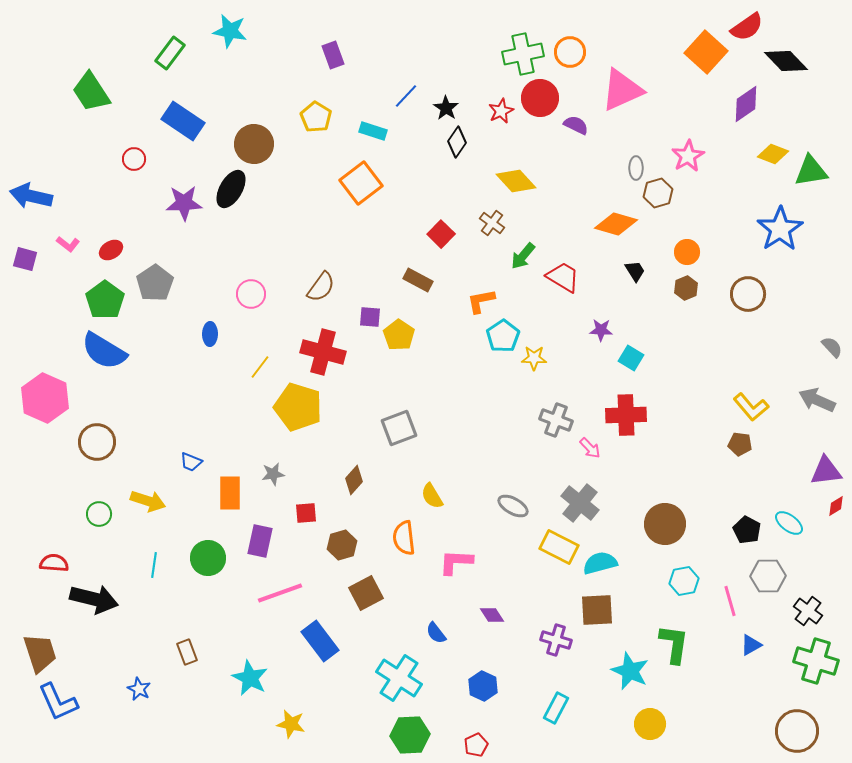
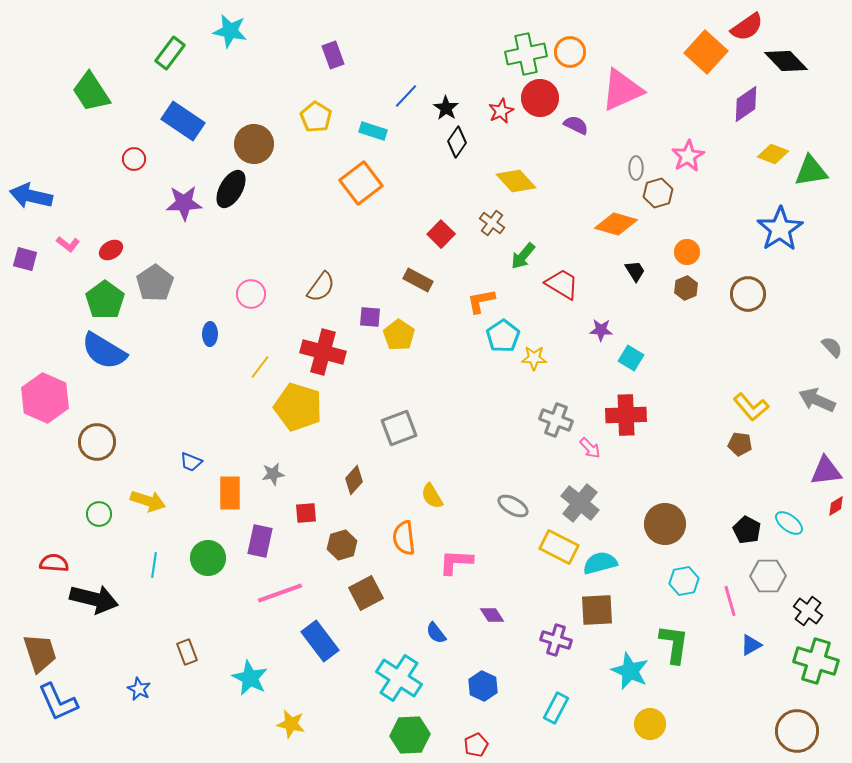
green cross at (523, 54): moved 3 px right
red trapezoid at (563, 277): moved 1 px left, 7 px down
